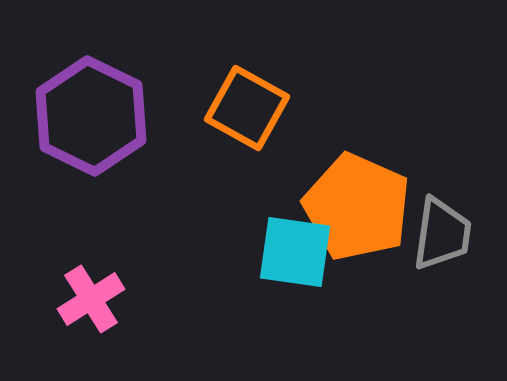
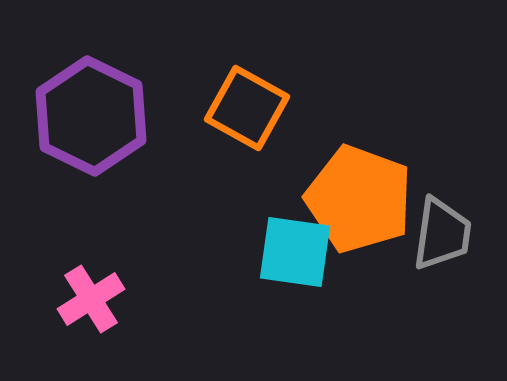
orange pentagon: moved 2 px right, 8 px up; rotated 4 degrees counterclockwise
